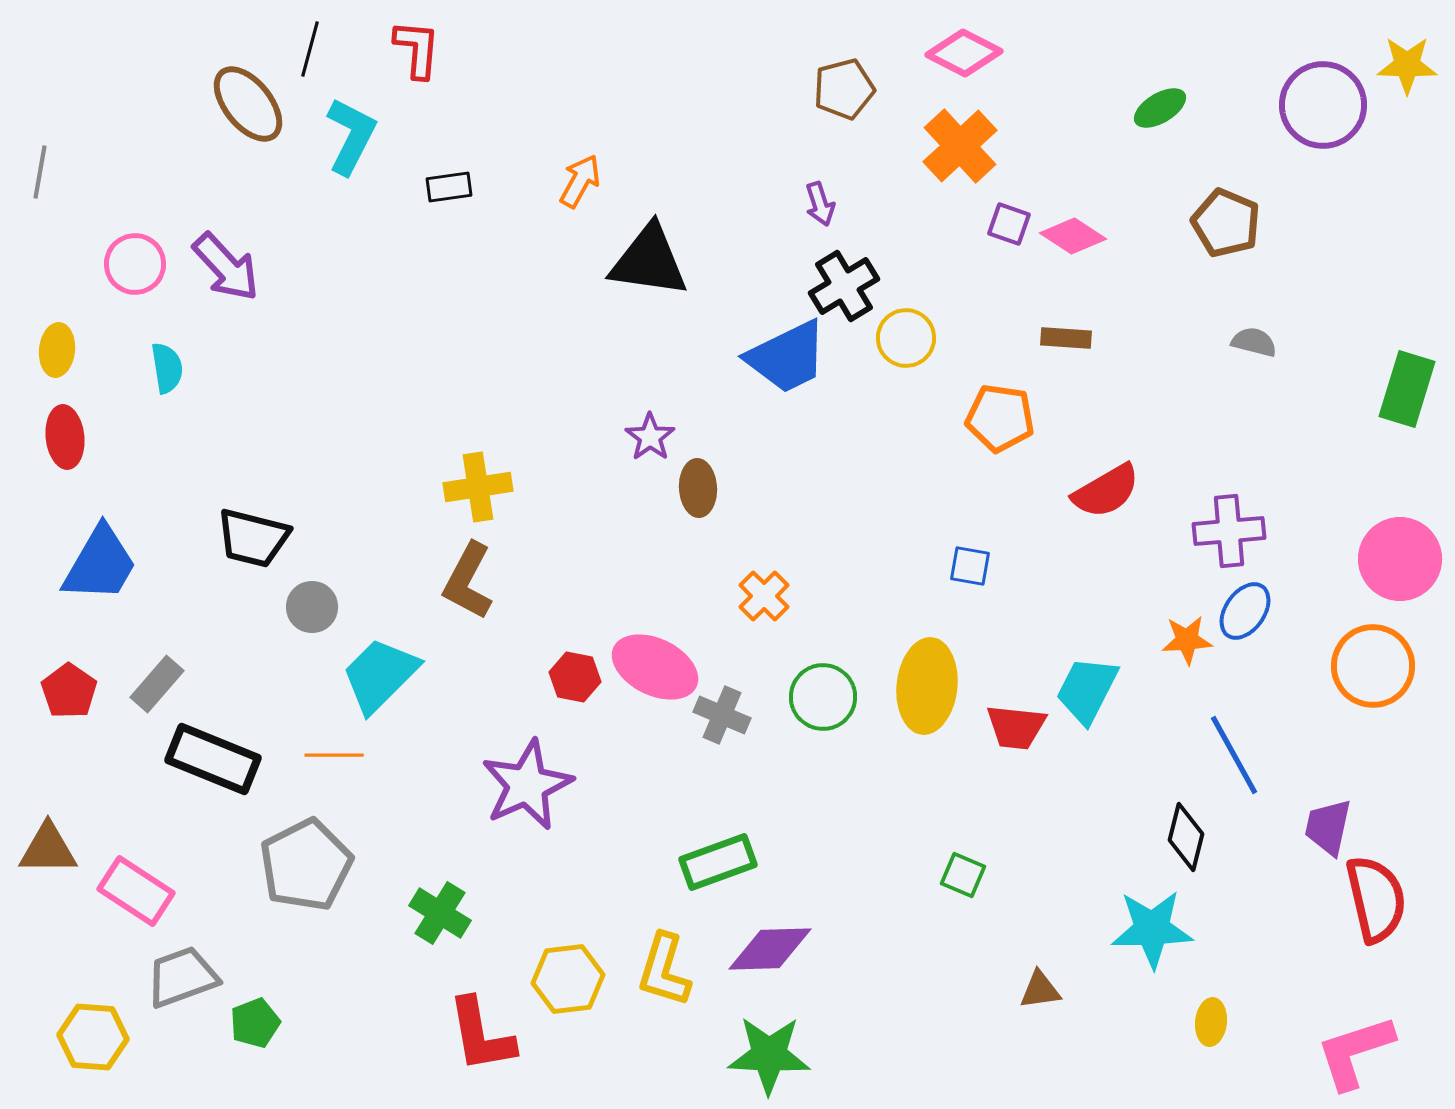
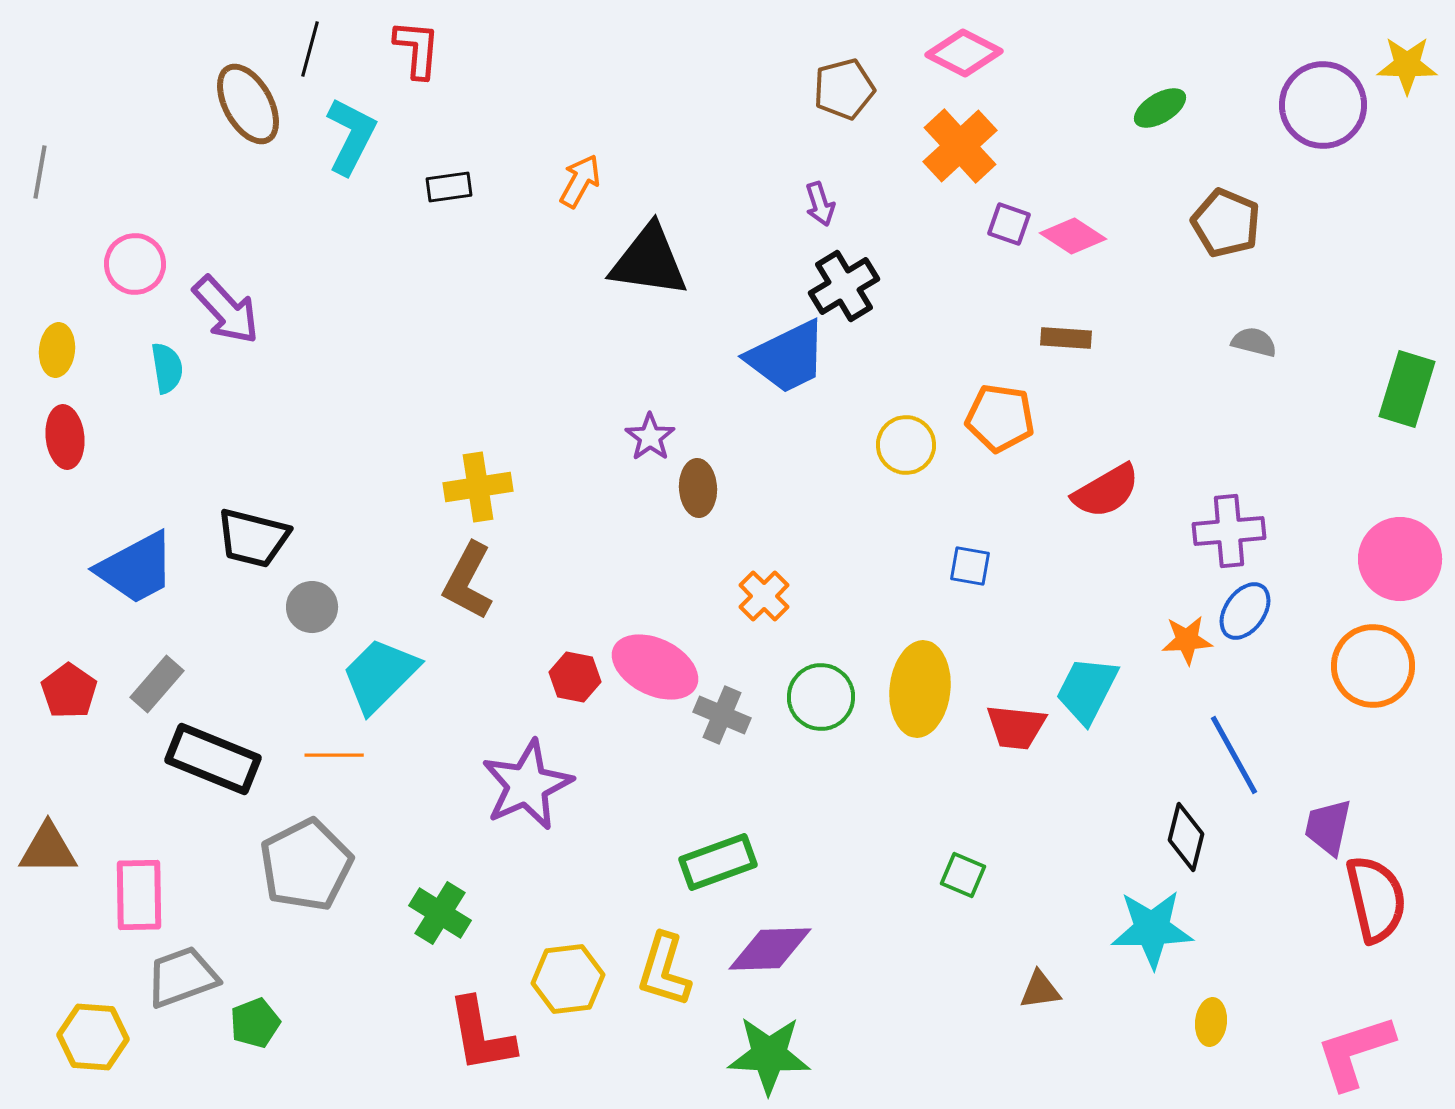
brown ellipse at (248, 104): rotated 10 degrees clockwise
purple arrow at (226, 267): moved 43 px down
yellow circle at (906, 338): moved 107 px down
blue trapezoid at (100, 564): moved 36 px right, 4 px down; rotated 32 degrees clockwise
yellow ellipse at (927, 686): moved 7 px left, 3 px down
green circle at (823, 697): moved 2 px left
pink rectangle at (136, 891): moved 3 px right, 4 px down; rotated 56 degrees clockwise
